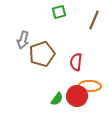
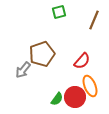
gray arrow: moved 30 px down; rotated 24 degrees clockwise
red semicircle: moved 6 px right, 1 px up; rotated 144 degrees counterclockwise
orange ellipse: rotated 65 degrees clockwise
red circle: moved 2 px left, 1 px down
